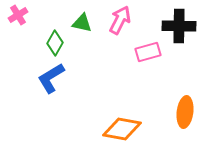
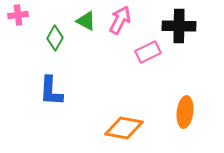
pink cross: rotated 24 degrees clockwise
green triangle: moved 4 px right, 2 px up; rotated 15 degrees clockwise
green diamond: moved 5 px up
pink rectangle: rotated 10 degrees counterclockwise
blue L-shape: moved 13 px down; rotated 56 degrees counterclockwise
orange diamond: moved 2 px right, 1 px up
